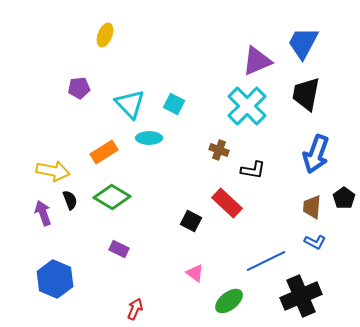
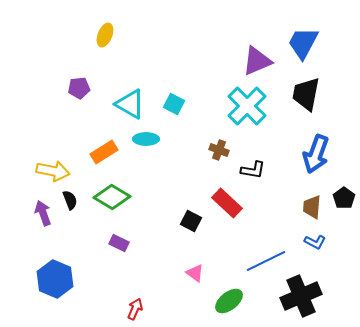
cyan triangle: rotated 16 degrees counterclockwise
cyan ellipse: moved 3 px left, 1 px down
purple rectangle: moved 6 px up
